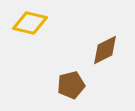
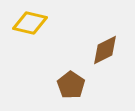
brown pentagon: rotated 24 degrees counterclockwise
